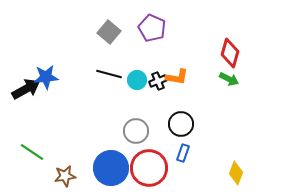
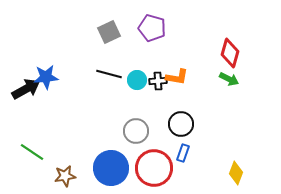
purple pentagon: rotated 8 degrees counterclockwise
gray square: rotated 25 degrees clockwise
black cross: rotated 18 degrees clockwise
red circle: moved 5 px right
